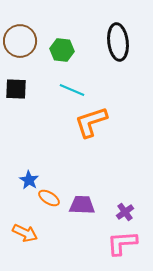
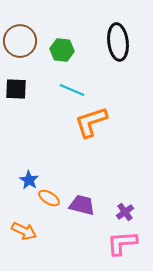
purple trapezoid: rotated 12 degrees clockwise
orange arrow: moved 1 px left, 2 px up
